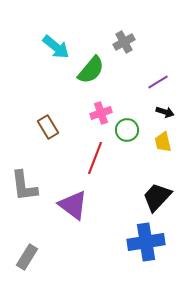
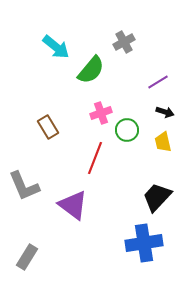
gray L-shape: rotated 16 degrees counterclockwise
blue cross: moved 2 px left, 1 px down
